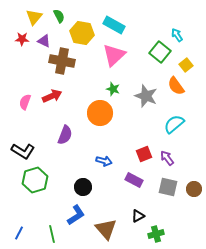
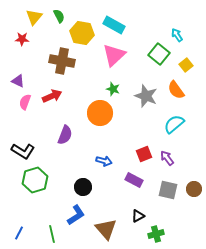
purple triangle: moved 26 px left, 40 px down
green square: moved 1 px left, 2 px down
orange semicircle: moved 4 px down
gray square: moved 3 px down
